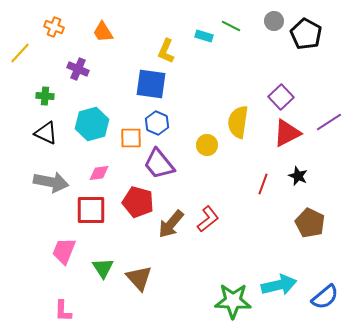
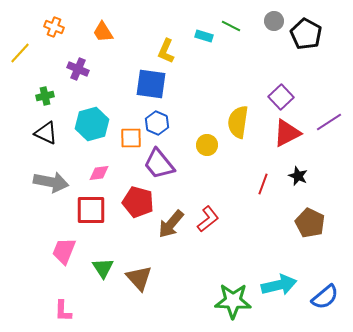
green cross: rotated 18 degrees counterclockwise
